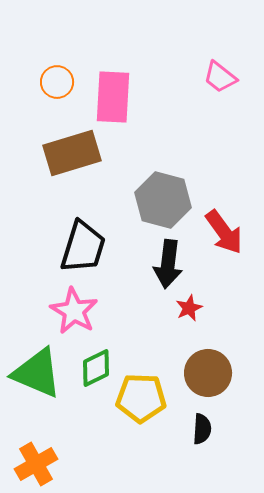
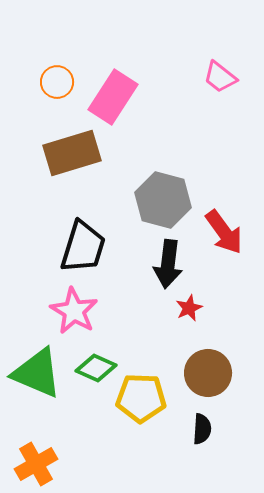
pink rectangle: rotated 30 degrees clockwise
green diamond: rotated 51 degrees clockwise
